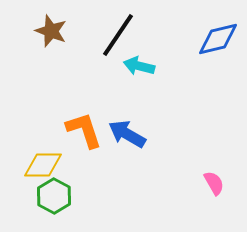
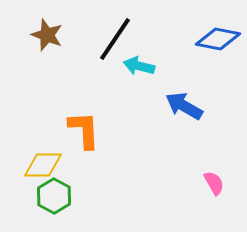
brown star: moved 4 px left, 4 px down
black line: moved 3 px left, 4 px down
blue diamond: rotated 24 degrees clockwise
orange L-shape: rotated 15 degrees clockwise
blue arrow: moved 57 px right, 28 px up
